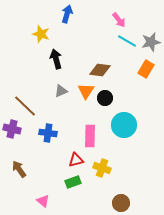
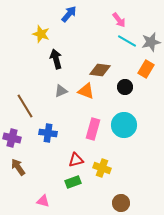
blue arrow: moved 2 px right; rotated 24 degrees clockwise
orange triangle: rotated 42 degrees counterclockwise
black circle: moved 20 px right, 11 px up
brown line: rotated 15 degrees clockwise
purple cross: moved 9 px down
pink rectangle: moved 3 px right, 7 px up; rotated 15 degrees clockwise
brown arrow: moved 1 px left, 2 px up
pink triangle: rotated 24 degrees counterclockwise
